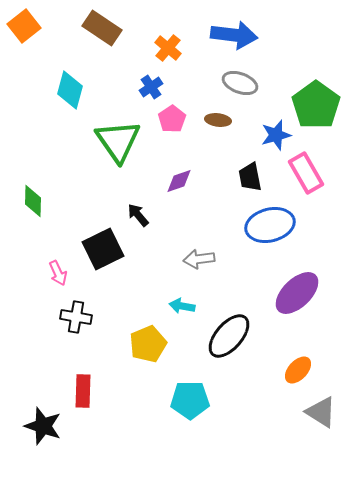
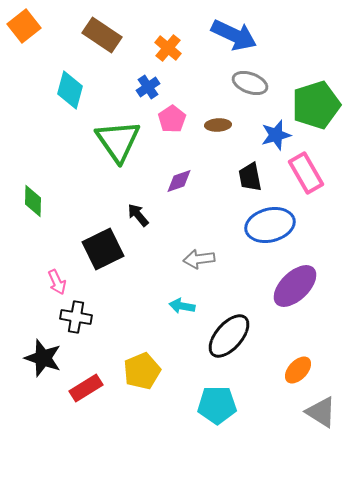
brown rectangle: moved 7 px down
blue arrow: rotated 18 degrees clockwise
gray ellipse: moved 10 px right
blue cross: moved 3 px left
green pentagon: rotated 18 degrees clockwise
brown ellipse: moved 5 px down; rotated 10 degrees counterclockwise
pink arrow: moved 1 px left, 9 px down
purple ellipse: moved 2 px left, 7 px up
yellow pentagon: moved 6 px left, 27 px down
red rectangle: moved 3 px right, 3 px up; rotated 56 degrees clockwise
cyan pentagon: moved 27 px right, 5 px down
black star: moved 68 px up
